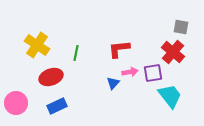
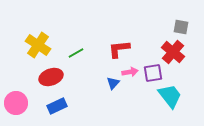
yellow cross: moved 1 px right
green line: rotated 49 degrees clockwise
